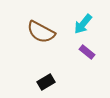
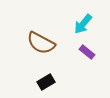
brown semicircle: moved 11 px down
